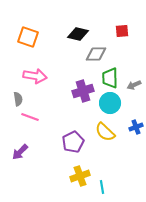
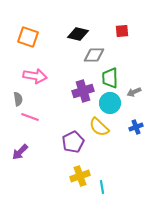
gray diamond: moved 2 px left, 1 px down
gray arrow: moved 7 px down
yellow semicircle: moved 6 px left, 5 px up
